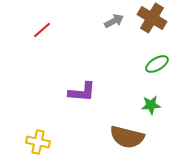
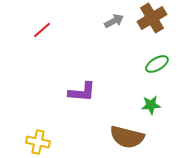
brown cross: rotated 28 degrees clockwise
